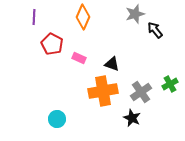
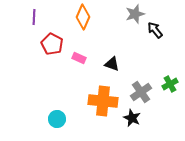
orange cross: moved 10 px down; rotated 16 degrees clockwise
